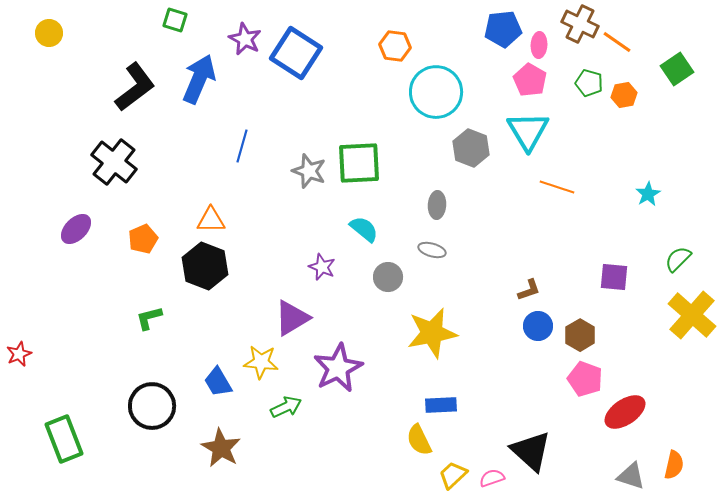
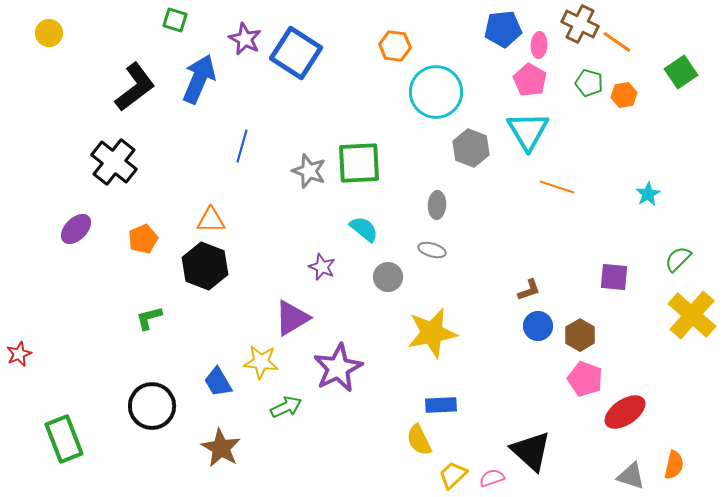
green square at (677, 69): moved 4 px right, 3 px down
